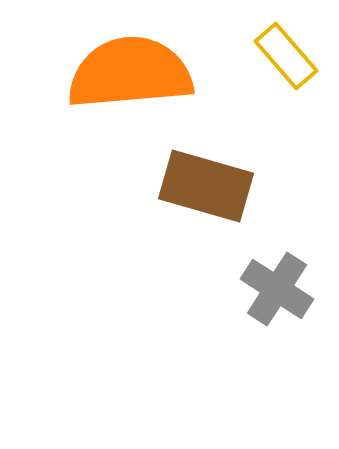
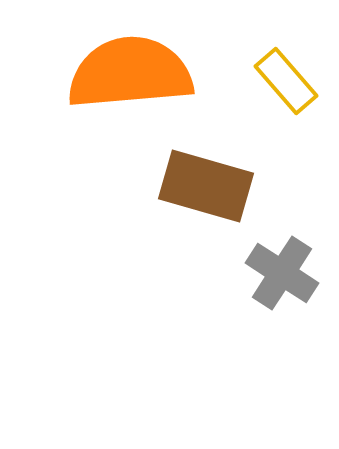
yellow rectangle: moved 25 px down
gray cross: moved 5 px right, 16 px up
